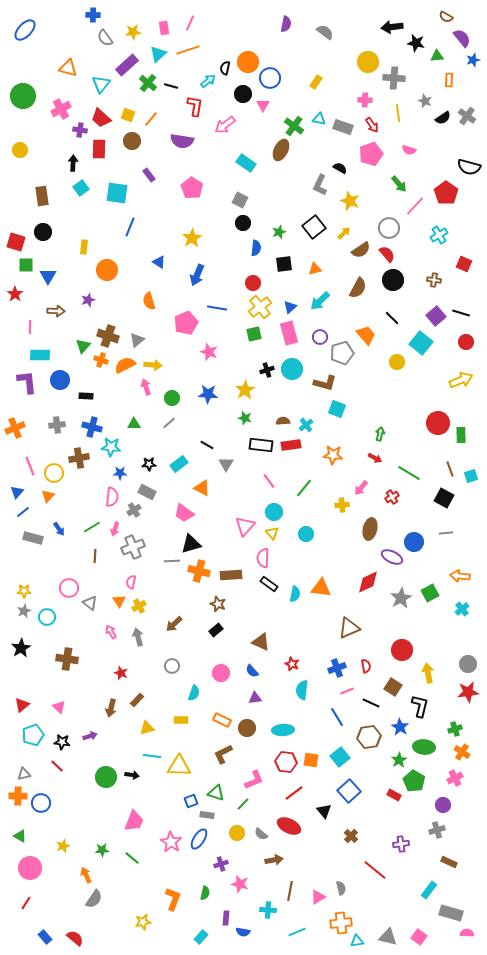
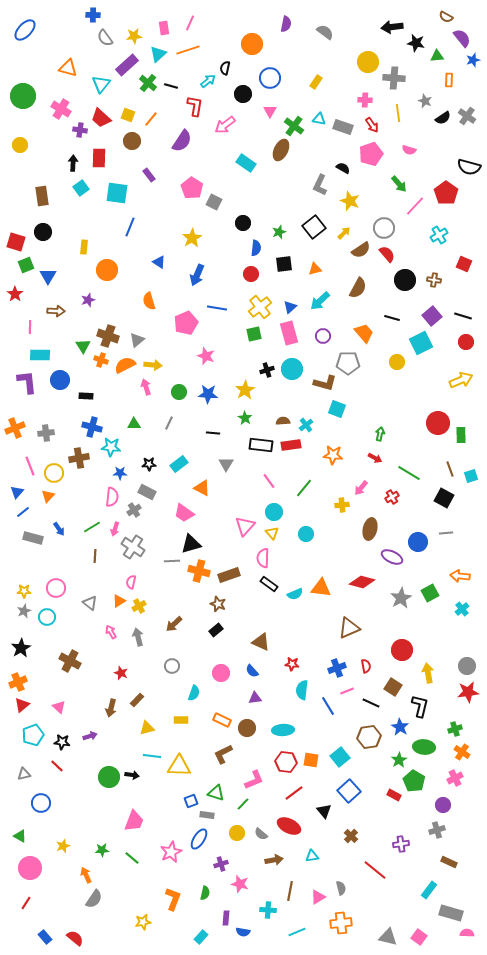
yellow star at (133, 32): moved 1 px right, 4 px down
orange circle at (248, 62): moved 4 px right, 18 px up
pink triangle at (263, 105): moved 7 px right, 6 px down
pink cross at (61, 109): rotated 30 degrees counterclockwise
purple semicircle at (182, 141): rotated 65 degrees counterclockwise
red rectangle at (99, 149): moved 9 px down
yellow circle at (20, 150): moved 5 px up
black semicircle at (340, 168): moved 3 px right
gray square at (240, 200): moved 26 px left, 2 px down
gray circle at (389, 228): moved 5 px left
green square at (26, 265): rotated 21 degrees counterclockwise
black circle at (393, 280): moved 12 px right
red circle at (253, 283): moved 2 px left, 9 px up
black line at (461, 313): moved 2 px right, 3 px down
purple square at (436, 316): moved 4 px left
black line at (392, 318): rotated 28 degrees counterclockwise
orange trapezoid at (366, 335): moved 2 px left, 2 px up
purple circle at (320, 337): moved 3 px right, 1 px up
cyan square at (421, 343): rotated 25 degrees clockwise
green triangle at (83, 346): rotated 14 degrees counterclockwise
pink star at (209, 352): moved 3 px left, 4 px down
gray pentagon at (342, 353): moved 6 px right, 10 px down; rotated 15 degrees clockwise
green circle at (172, 398): moved 7 px right, 6 px up
green star at (245, 418): rotated 16 degrees clockwise
gray line at (169, 423): rotated 24 degrees counterclockwise
gray cross at (57, 425): moved 11 px left, 8 px down
black line at (207, 445): moved 6 px right, 12 px up; rotated 24 degrees counterclockwise
blue circle at (414, 542): moved 4 px right
gray cross at (133, 547): rotated 35 degrees counterclockwise
brown rectangle at (231, 575): moved 2 px left; rotated 15 degrees counterclockwise
red diamond at (368, 582): moved 6 px left; rotated 40 degrees clockwise
pink circle at (69, 588): moved 13 px left
cyan semicircle at (295, 594): rotated 56 degrees clockwise
orange triangle at (119, 601): rotated 32 degrees clockwise
brown cross at (67, 659): moved 3 px right, 2 px down; rotated 20 degrees clockwise
red star at (292, 664): rotated 16 degrees counterclockwise
gray circle at (468, 664): moved 1 px left, 2 px down
blue line at (337, 717): moved 9 px left, 11 px up
green circle at (106, 777): moved 3 px right
orange cross at (18, 796): moved 114 px up; rotated 24 degrees counterclockwise
pink star at (171, 842): moved 10 px down; rotated 15 degrees clockwise
cyan triangle at (357, 941): moved 45 px left, 85 px up
